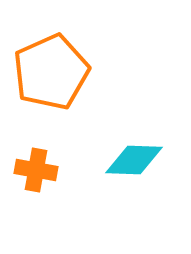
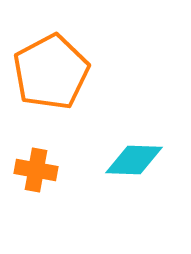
orange pentagon: rotated 4 degrees counterclockwise
